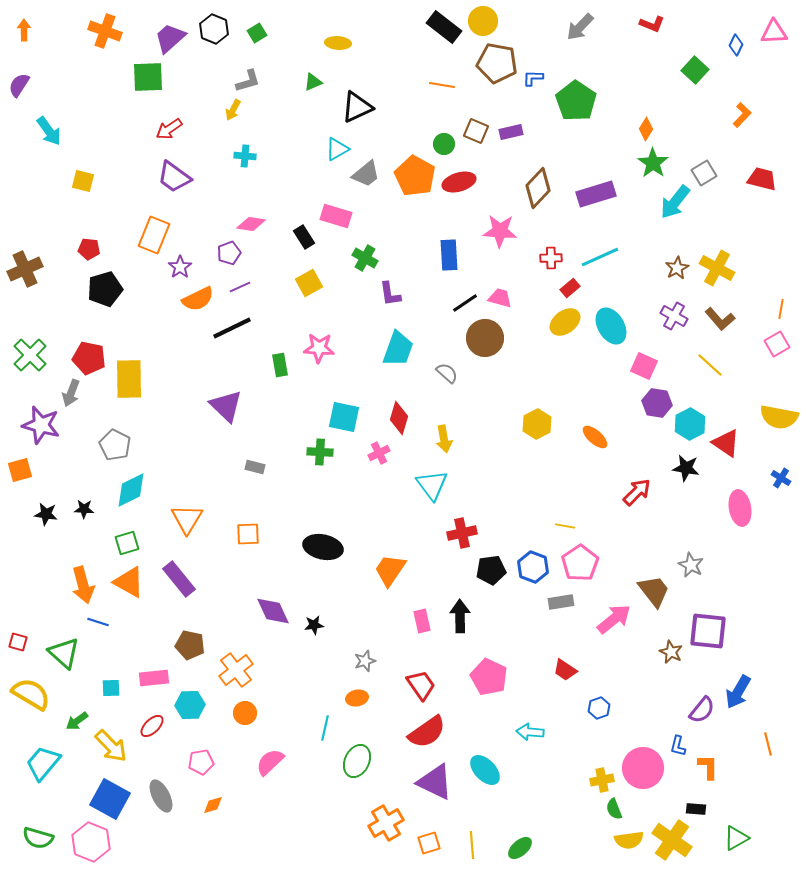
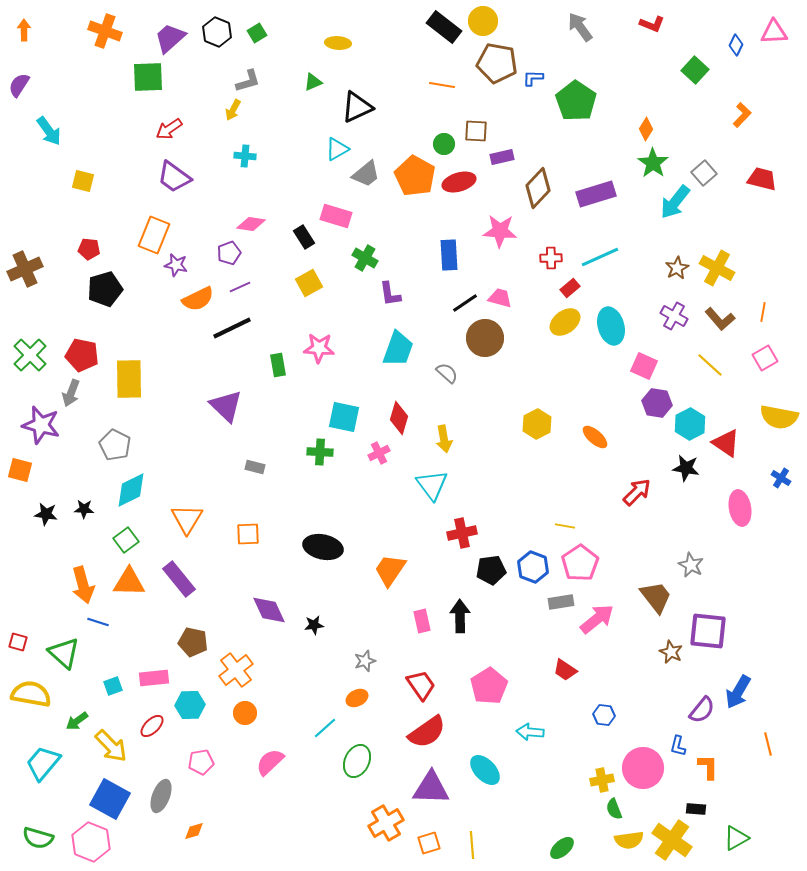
gray arrow at (580, 27): rotated 100 degrees clockwise
black hexagon at (214, 29): moved 3 px right, 3 px down
brown square at (476, 131): rotated 20 degrees counterclockwise
purple rectangle at (511, 132): moved 9 px left, 25 px down
gray square at (704, 173): rotated 10 degrees counterclockwise
purple star at (180, 267): moved 4 px left, 2 px up; rotated 25 degrees counterclockwise
orange line at (781, 309): moved 18 px left, 3 px down
cyan ellipse at (611, 326): rotated 15 degrees clockwise
pink square at (777, 344): moved 12 px left, 14 px down
red pentagon at (89, 358): moved 7 px left, 3 px up
green rectangle at (280, 365): moved 2 px left
orange square at (20, 470): rotated 30 degrees clockwise
green square at (127, 543): moved 1 px left, 3 px up; rotated 20 degrees counterclockwise
orange triangle at (129, 582): rotated 28 degrees counterclockwise
brown trapezoid at (654, 591): moved 2 px right, 6 px down
purple diamond at (273, 611): moved 4 px left, 1 px up
pink arrow at (614, 619): moved 17 px left
brown pentagon at (190, 645): moved 3 px right, 3 px up
pink pentagon at (489, 677): moved 9 px down; rotated 15 degrees clockwise
cyan square at (111, 688): moved 2 px right, 2 px up; rotated 18 degrees counterclockwise
yellow semicircle at (31, 694): rotated 21 degrees counterclockwise
orange ellipse at (357, 698): rotated 15 degrees counterclockwise
blue hexagon at (599, 708): moved 5 px right, 7 px down; rotated 25 degrees clockwise
cyan line at (325, 728): rotated 35 degrees clockwise
purple triangle at (435, 782): moved 4 px left, 6 px down; rotated 24 degrees counterclockwise
gray ellipse at (161, 796): rotated 48 degrees clockwise
orange diamond at (213, 805): moved 19 px left, 26 px down
green ellipse at (520, 848): moved 42 px right
